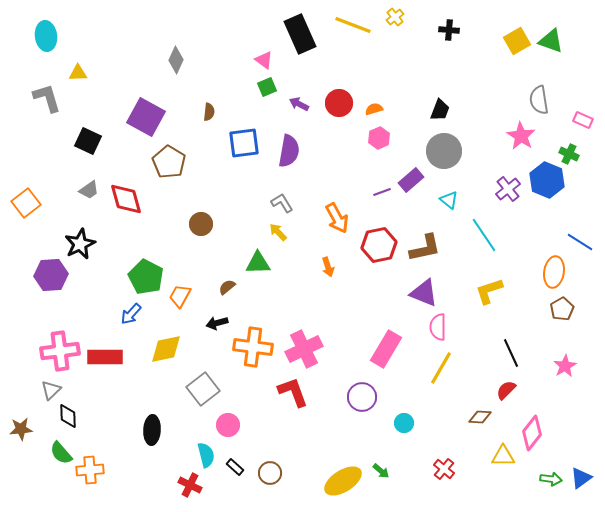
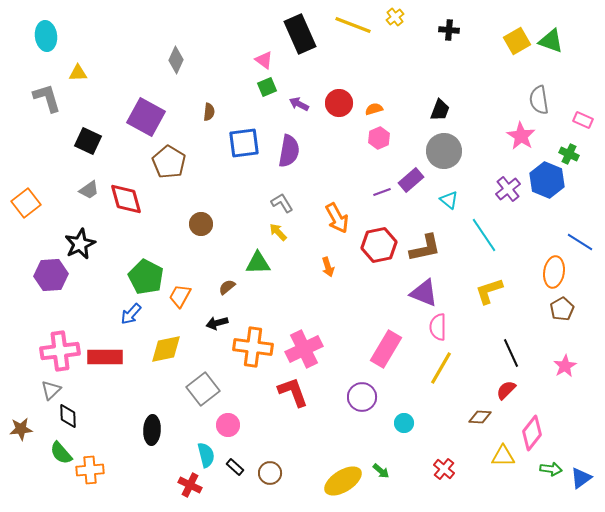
green arrow at (551, 479): moved 10 px up
